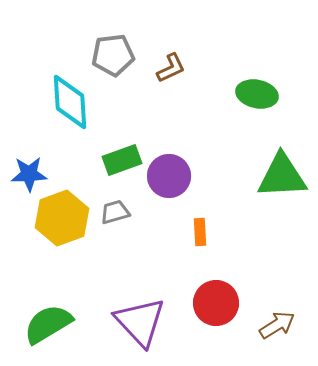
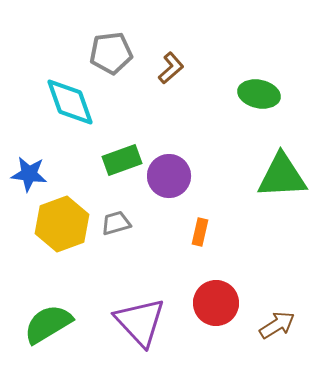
gray pentagon: moved 2 px left, 2 px up
brown L-shape: rotated 16 degrees counterclockwise
green ellipse: moved 2 px right
cyan diamond: rotated 16 degrees counterclockwise
blue star: rotated 9 degrees clockwise
gray trapezoid: moved 1 px right, 11 px down
yellow hexagon: moved 6 px down
orange rectangle: rotated 16 degrees clockwise
